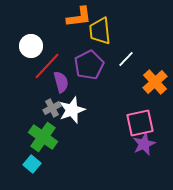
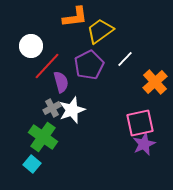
orange L-shape: moved 4 px left
yellow trapezoid: rotated 60 degrees clockwise
white line: moved 1 px left
